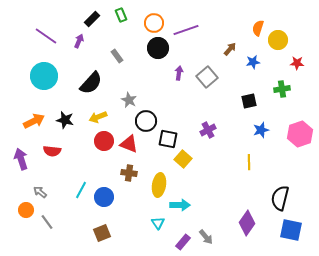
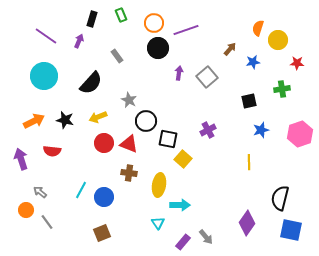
black rectangle at (92, 19): rotated 28 degrees counterclockwise
red circle at (104, 141): moved 2 px down
